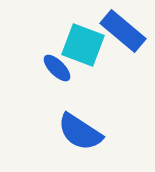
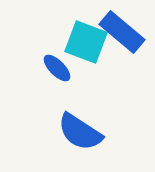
blue rectangle: moved 1 px left, 1 px down
cyan square: moved 3 px right, 3 px up
